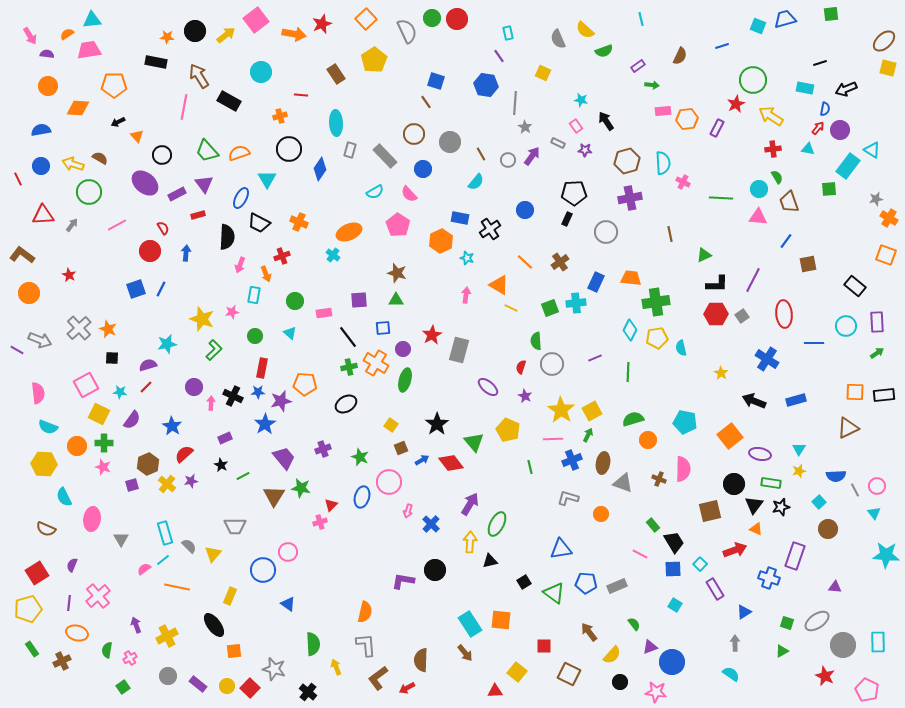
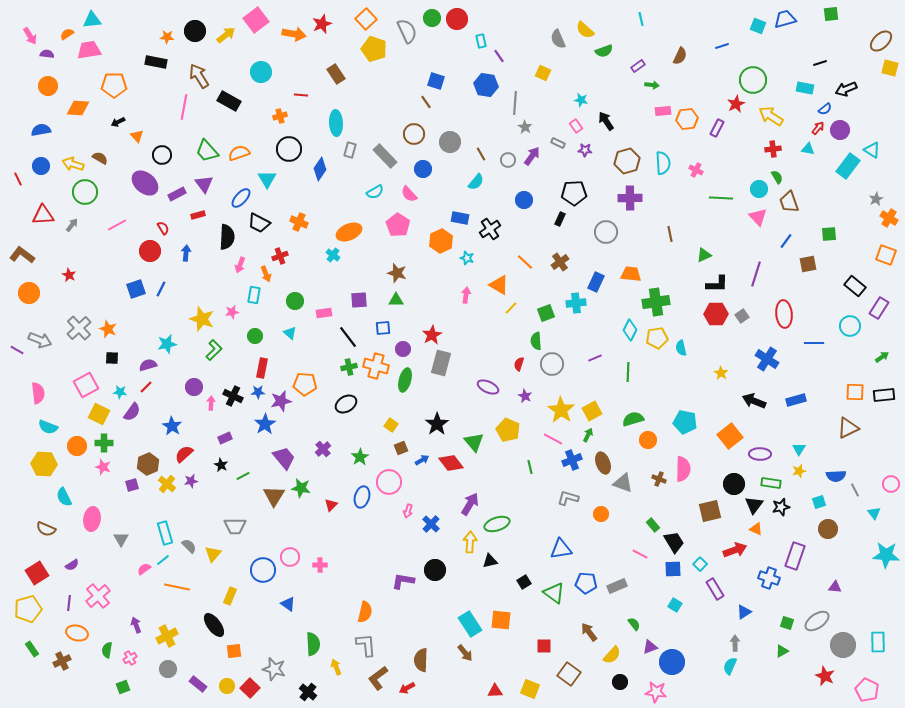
cyan rectangle at (508, 33): moved 27 px left, 8 px down
brown ellipse at (884, 41): moved 3 px left
yellow pentagon at (374, 60): moved 11 px up; rotated 20 degrees counterclockwise
yellow square at (888, 68): moved 2 px right
blue semicircle at (825, 109): rotated 40 degrees clockwise
pink cross at (683, 182): moved 13 px right, 12 px up
green square at (829, 189): moved 45 px down
green circle at (89, 192): moved 4 px left
blue ellipse at (241, 198): rotated 15 degrees clockwise
purple cross at (630, 198): rotated 10 degrees clockwise
gray star at (876, 199): rotated 16 degrees counterclockwise
blue circle at (525, 210): moved 1 px left, 10 px up
pink triangle at (758, 217): rotated 42 degrees clockwise
black rectangle at (567, 219): moved 7 px left
red cross at (282, 256): moved 2 px left
orange trapezoid at (631, 278): moved 4 px up
purple line at (753, 280): moved 3 px right, 6 px up; rotated 10 degrees counterclockwise
yellow line at (511, 308): rotated 72 degrees counterclockwise
green square at (550, 308): moved 4 px left, 5 px down
purple rectangle at (877, 322): moved 2 px right, 14 px up; rotated 35 degrees clockwise
cyan circle at (846, 326): moved 4 px right
gray rectangle at (459, 350): moved 18 px left, 13 px down
green arrow at (877, 353): moved 5 px right, 4 px down
orange cross at (376, 363): moved 3 px down; rotated 15 degrees counterclockwise
red semicircle at (521, 367): moved 2 px left, 3 px up
purple ellipse at (488, 387): rotated 15 degrees counterclockwise
purple semicircle at (132, 420): moved 8 px up
pink line at (553, 439): rotated 30 degrees clockwise
purple cross at (323, 449): rotated 21 degrees counterclockwise
purple ellipse at (760, 454): rotated 10 degrees counterclockwise
green star at (360, 457): rotated 18 degrees clockwise
brown ellipse at (603, 463): rotated 30 degrees counterclockwise
pink circle at (877, 486): moved 14 px right, 2 px up
cyan square at (819, 502): rotated 24 degrees clockwise
pink cross at (320, 522): moved 43 px down; rotated 16 degrees clockwise
green ellipse at (497, 524): rotated 45 degrees clockwise
pink circle at (288, 552): moved 2 px right, 5 px down
purple semicircle at (72, 565): rotated 144 degrees counterclockwise
yellow square at (517, 672): moved 13 px right, 17 px down; rotated 18 degrees counterclockwise
brown square at (569, 674): rotated 10 degrees clockwise
cyan semicircle at (731, 674): moved 1 px left, 8 px up; rotated 102 degrees counterclockwise
gray circle at (168, 676): moved 7 px up
green square at (123, 687): rotated 16 degrees clockwise
